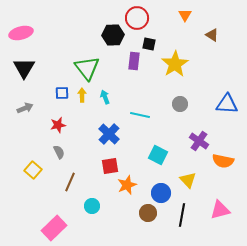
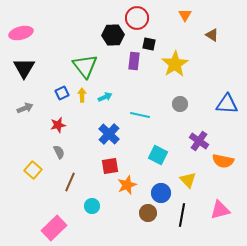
green triangle: moved 2 px left, 2 px up
blue square: rotated 24 degrees counterclockwise
cyan arrow: rotated 88 degrees clockwise
